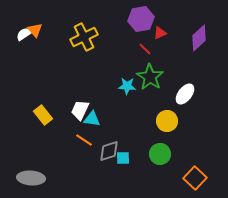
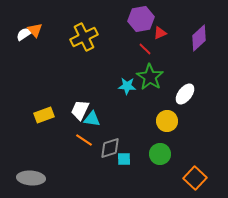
yellow rectangle: moved 1 px right; rotated 72 degrees counterclockwise
gray diamond: moved 1 px right, 3 px up
cyan square: moved 1 px right, 1 px down
